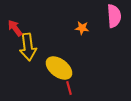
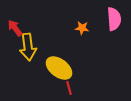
pink semicircle: moved 3 px down
